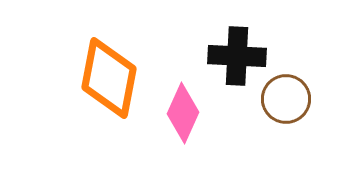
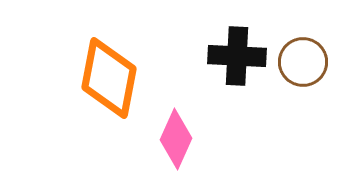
brown circle: moved 17 px right, 37 px up
pink diamond: moved 7 px left, 26 px down
